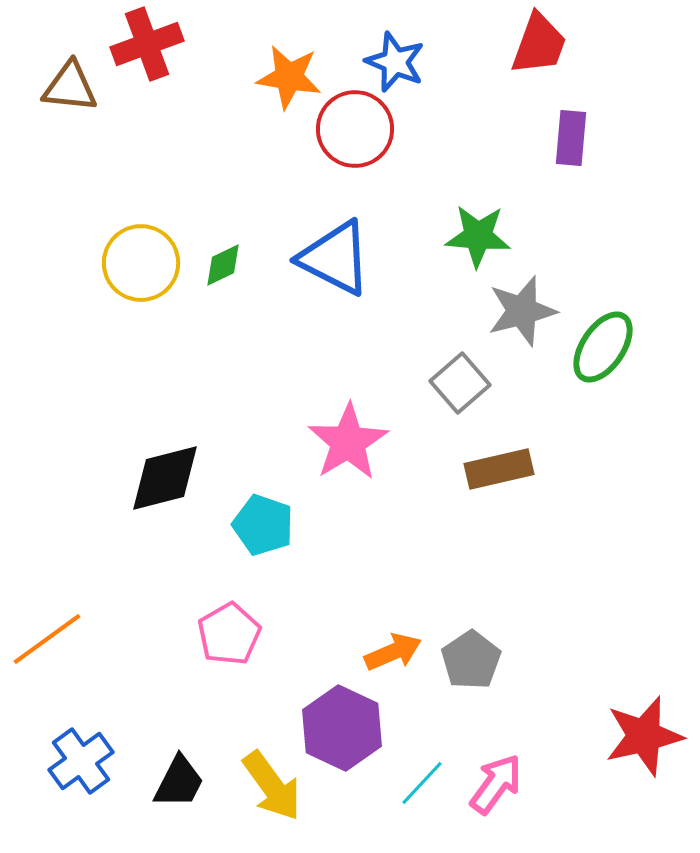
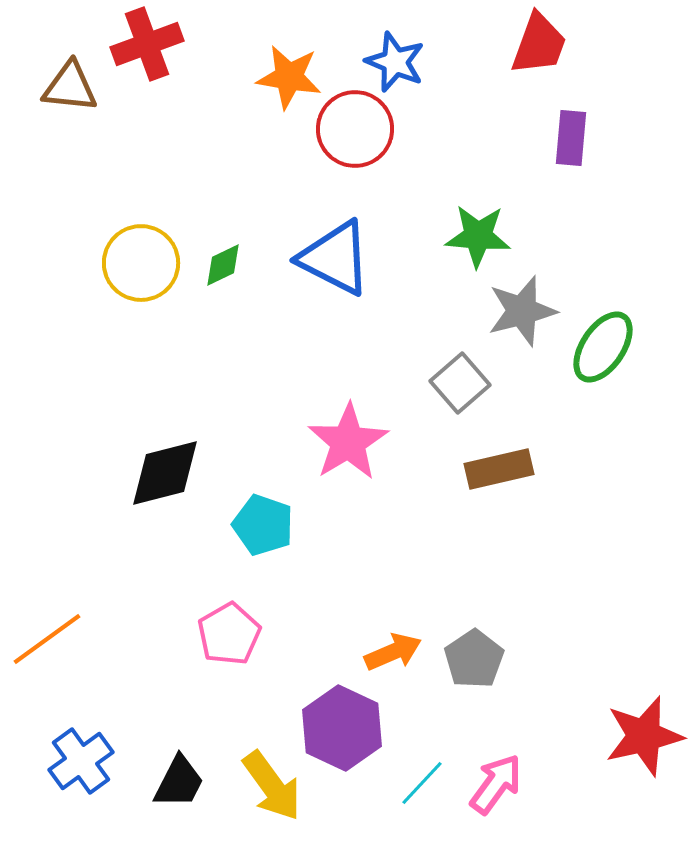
black diamond: moved 5 px up
gray pentagon: moved 3 px right, 1 px up
